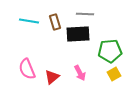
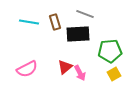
gray line: rotated 18 degrees clockwise
cyan line: moved 1 px down
pink semicircle: rotated 95 degrees counterclockwise
red triangle: moved 13 px right, 10 px up
